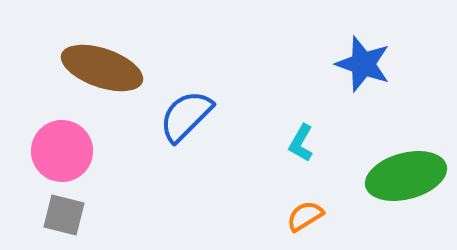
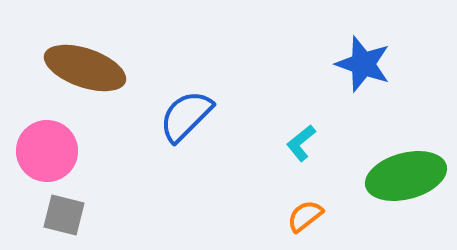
brown ellipse: moved 17 px left
cyan L-shape: rotated 21 degrees clockwise
pink circle: moved 15 px left
orange semicircle: rotated 6 degrees counterclockwise
